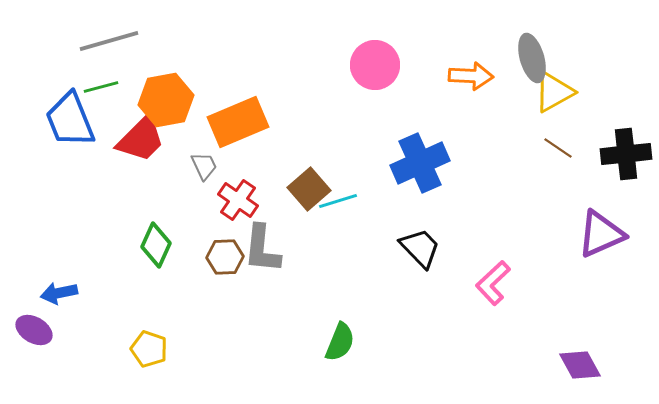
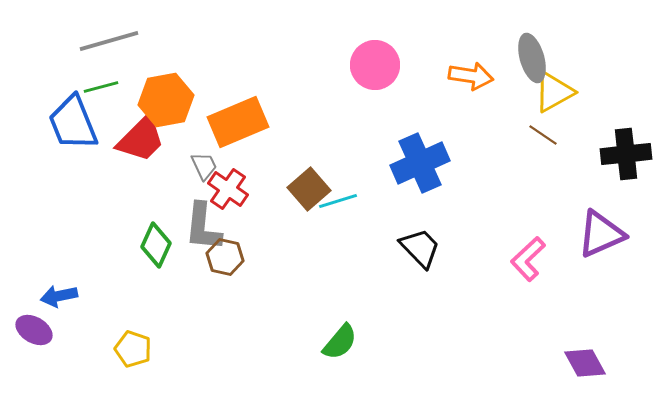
orange arrow: rotated 6 degrees clockwise
blue trapezoid: moved 3 px right, 3 px down
brown line: moved 15 px left, 13 px up
red cross: moved 10 px left, 11 px up
gray L-shape: moved 59 px left, 22 px up
brown hexagon: rotated 15 degrees clockwise
pink L-shape: moved 35 px right, 24 px up
blue arrow: moved 3 px down
green semicircle: rotated 18 degrees clockwise
yellow pentagon: moved 16 px left
purple diamond: moved 5 px right, 2 px up
